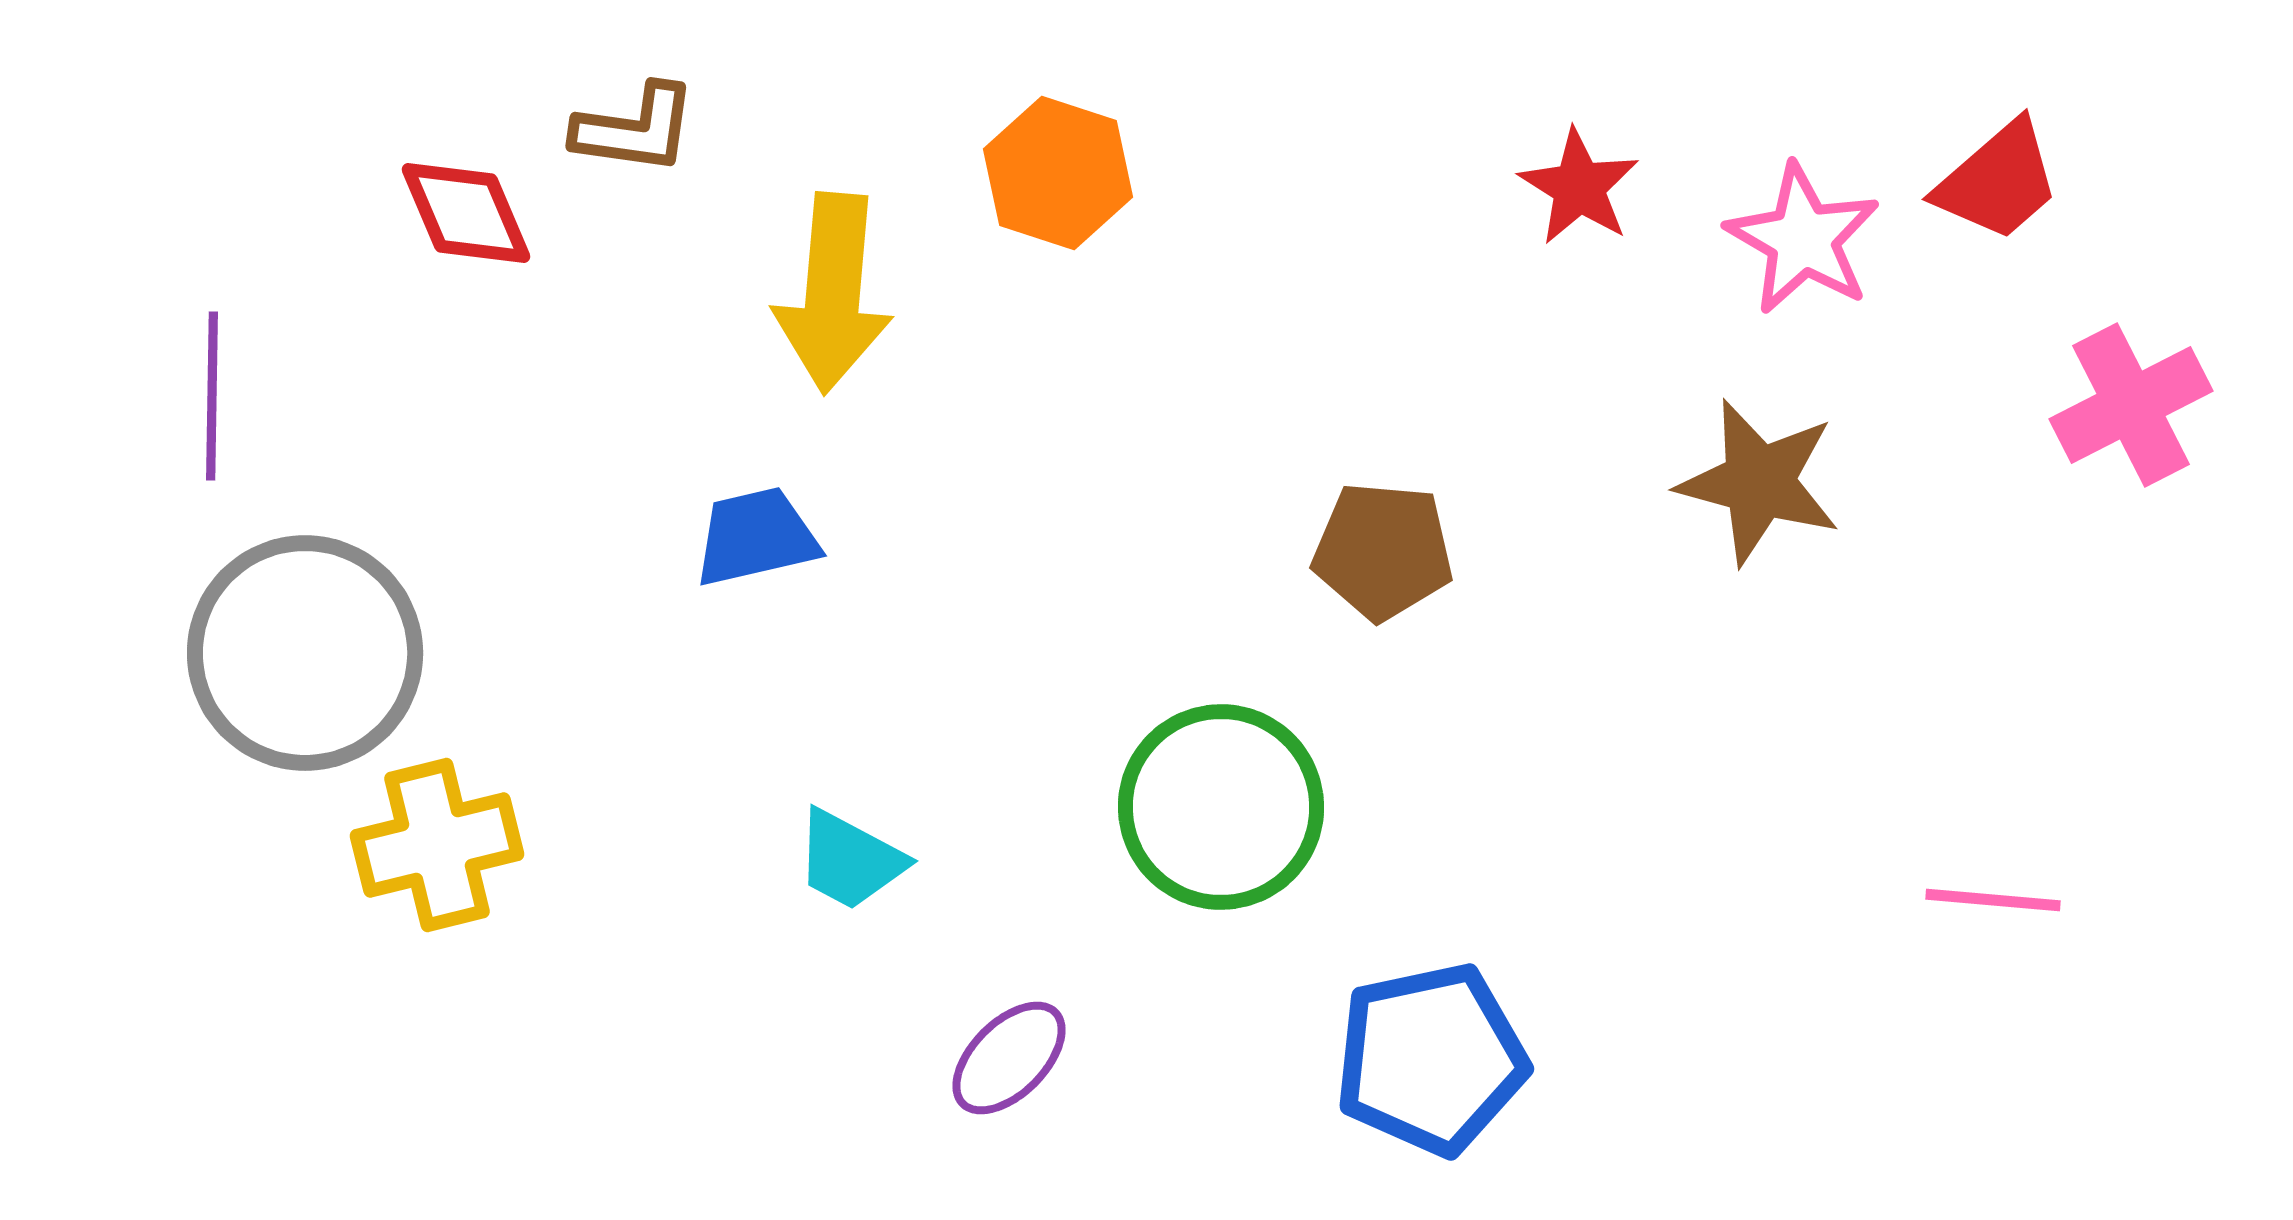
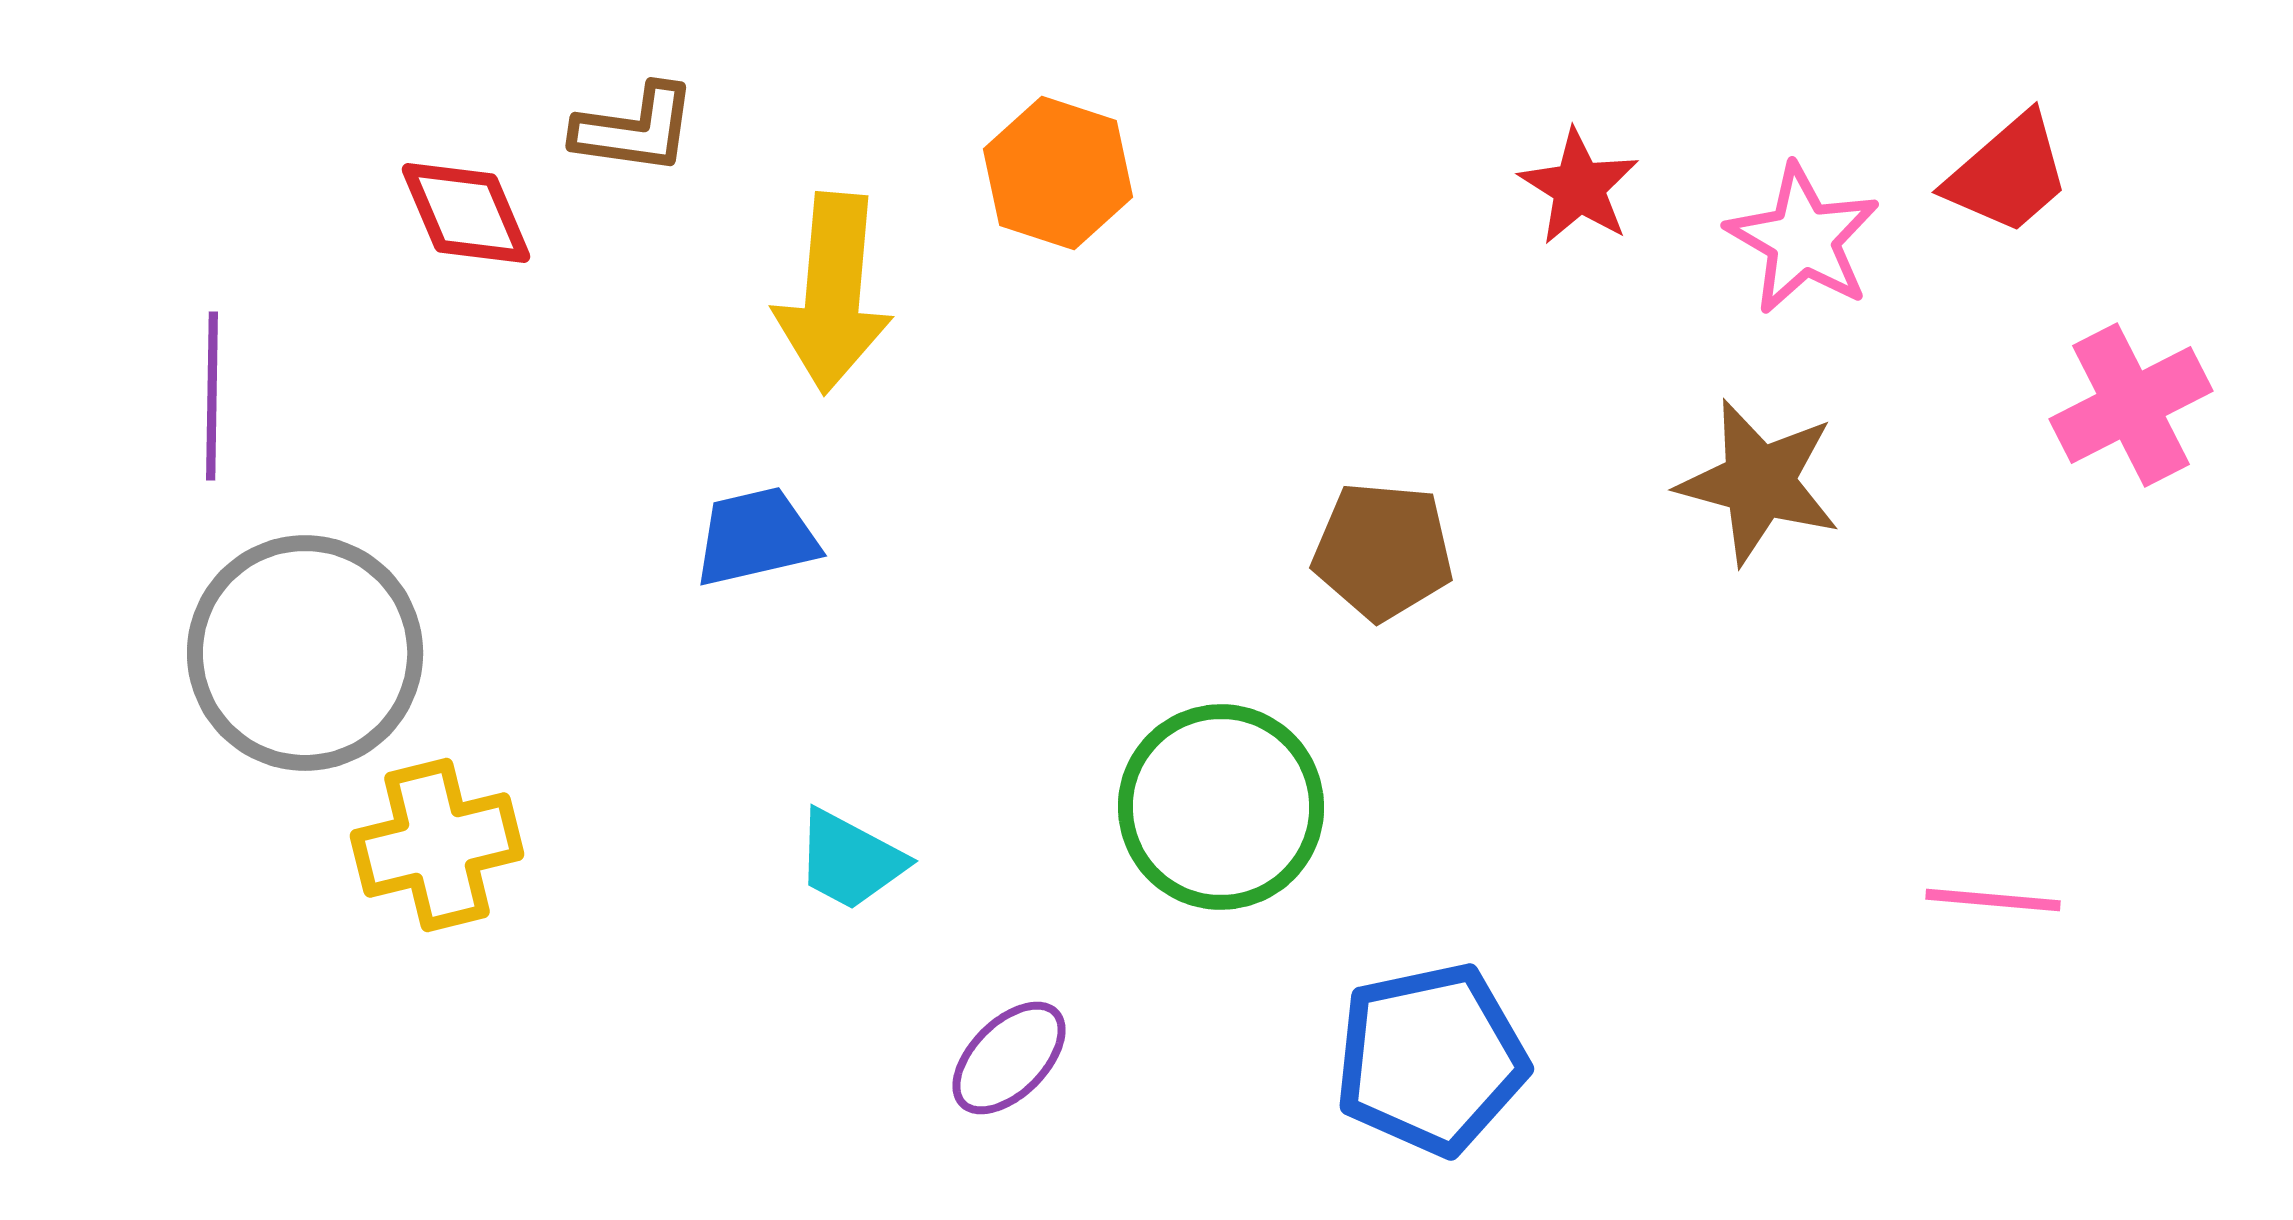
red trapezoid: moved 10 px right, 7 px up
